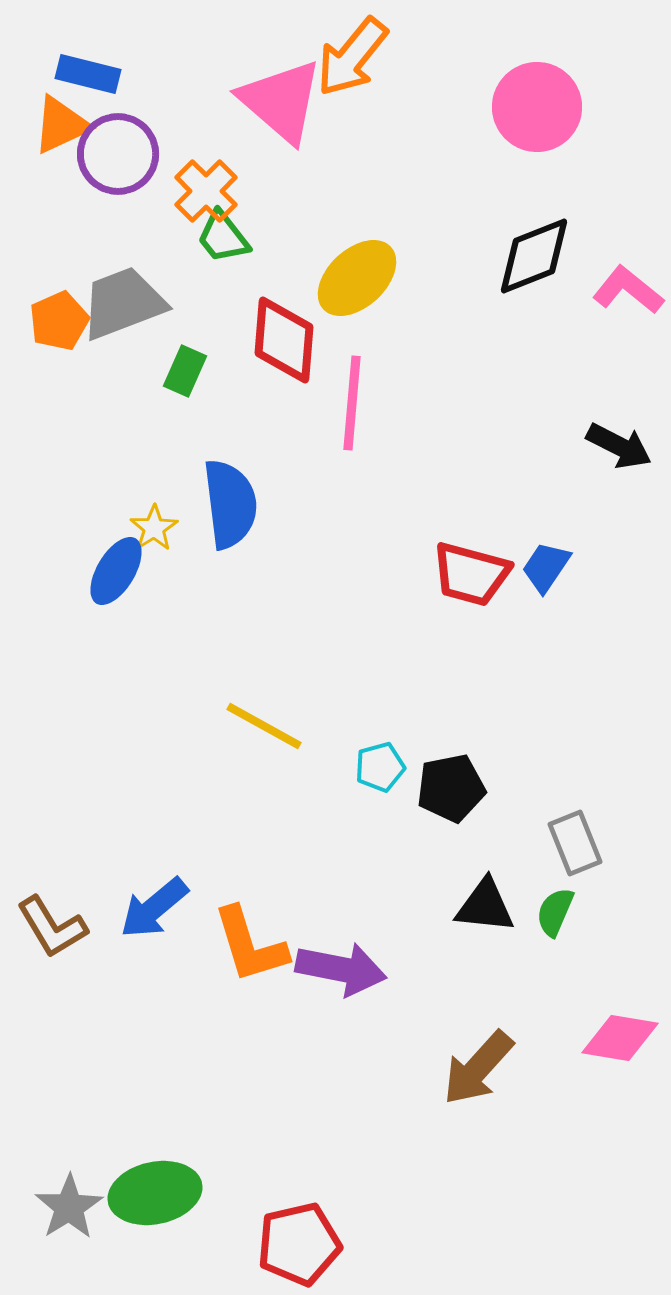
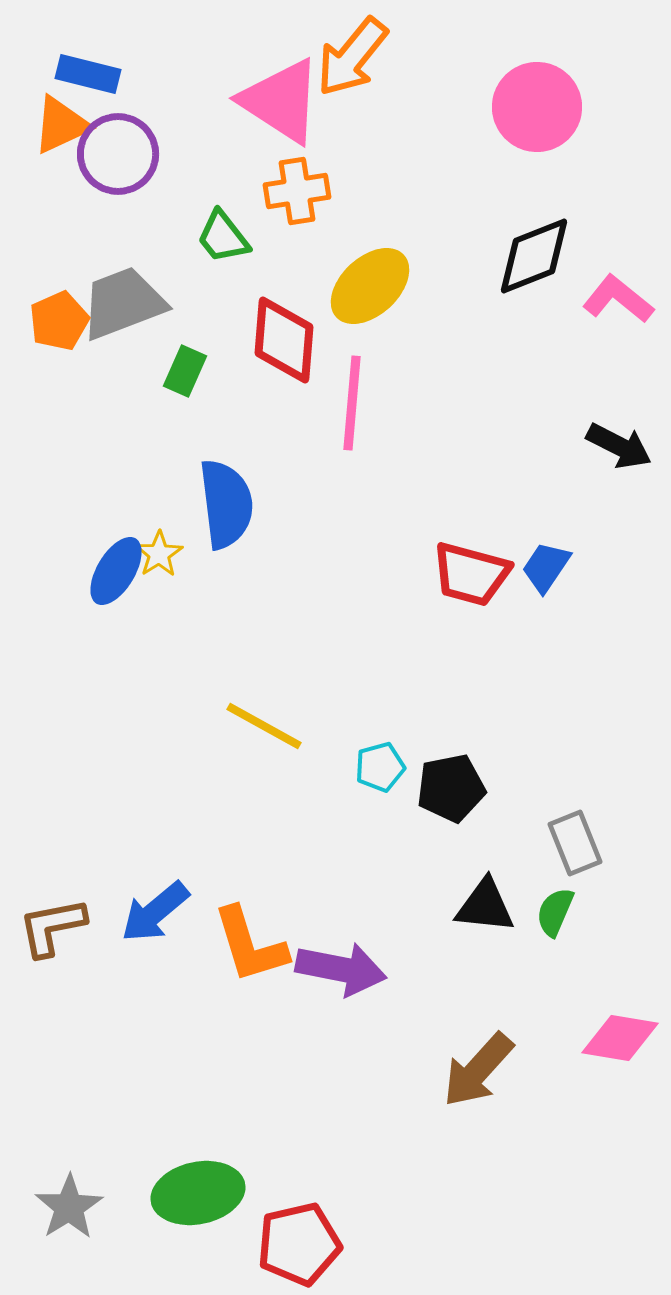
pink triangle: rotated 8 degrees counterclockwise
orange cross: moved 91 px right; rotated 36 degrees clockwise
yellow ellipse: moved 13 px right, 8 px down
pink L-shape: moved 10 px left, 9 px down
blue semicircle: moved 4 px left
yellow star: moved 5 px right, 26 px down
blue arrow: moved 1 px right, 4 px down
brown L-shape: rotated 110 degrees clockwise
brown arrow: moved 2 px down
green ellipse: moved 43 px right
